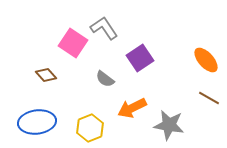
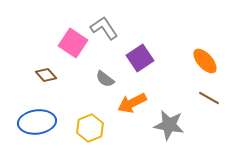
orange ellipse: moved 1 px left, 1 px down
orange arrow: moved 5 px up
